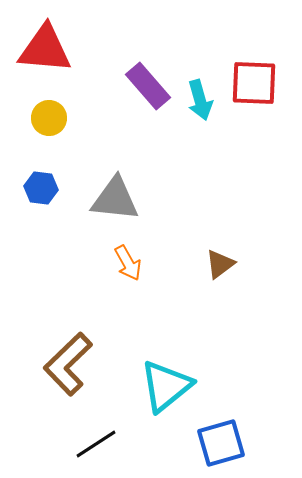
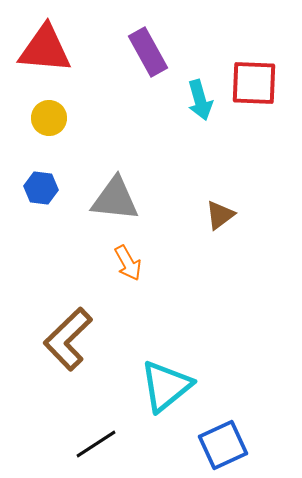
purple rectangle: moved 34 px up; rotated 12 degrees clockwise
brown triangle: moved 49 px up
brown L-shape: moved 25 px up
blue square: moved 2 px right, 2 px down; rotated 9 degrees counterclockwise
